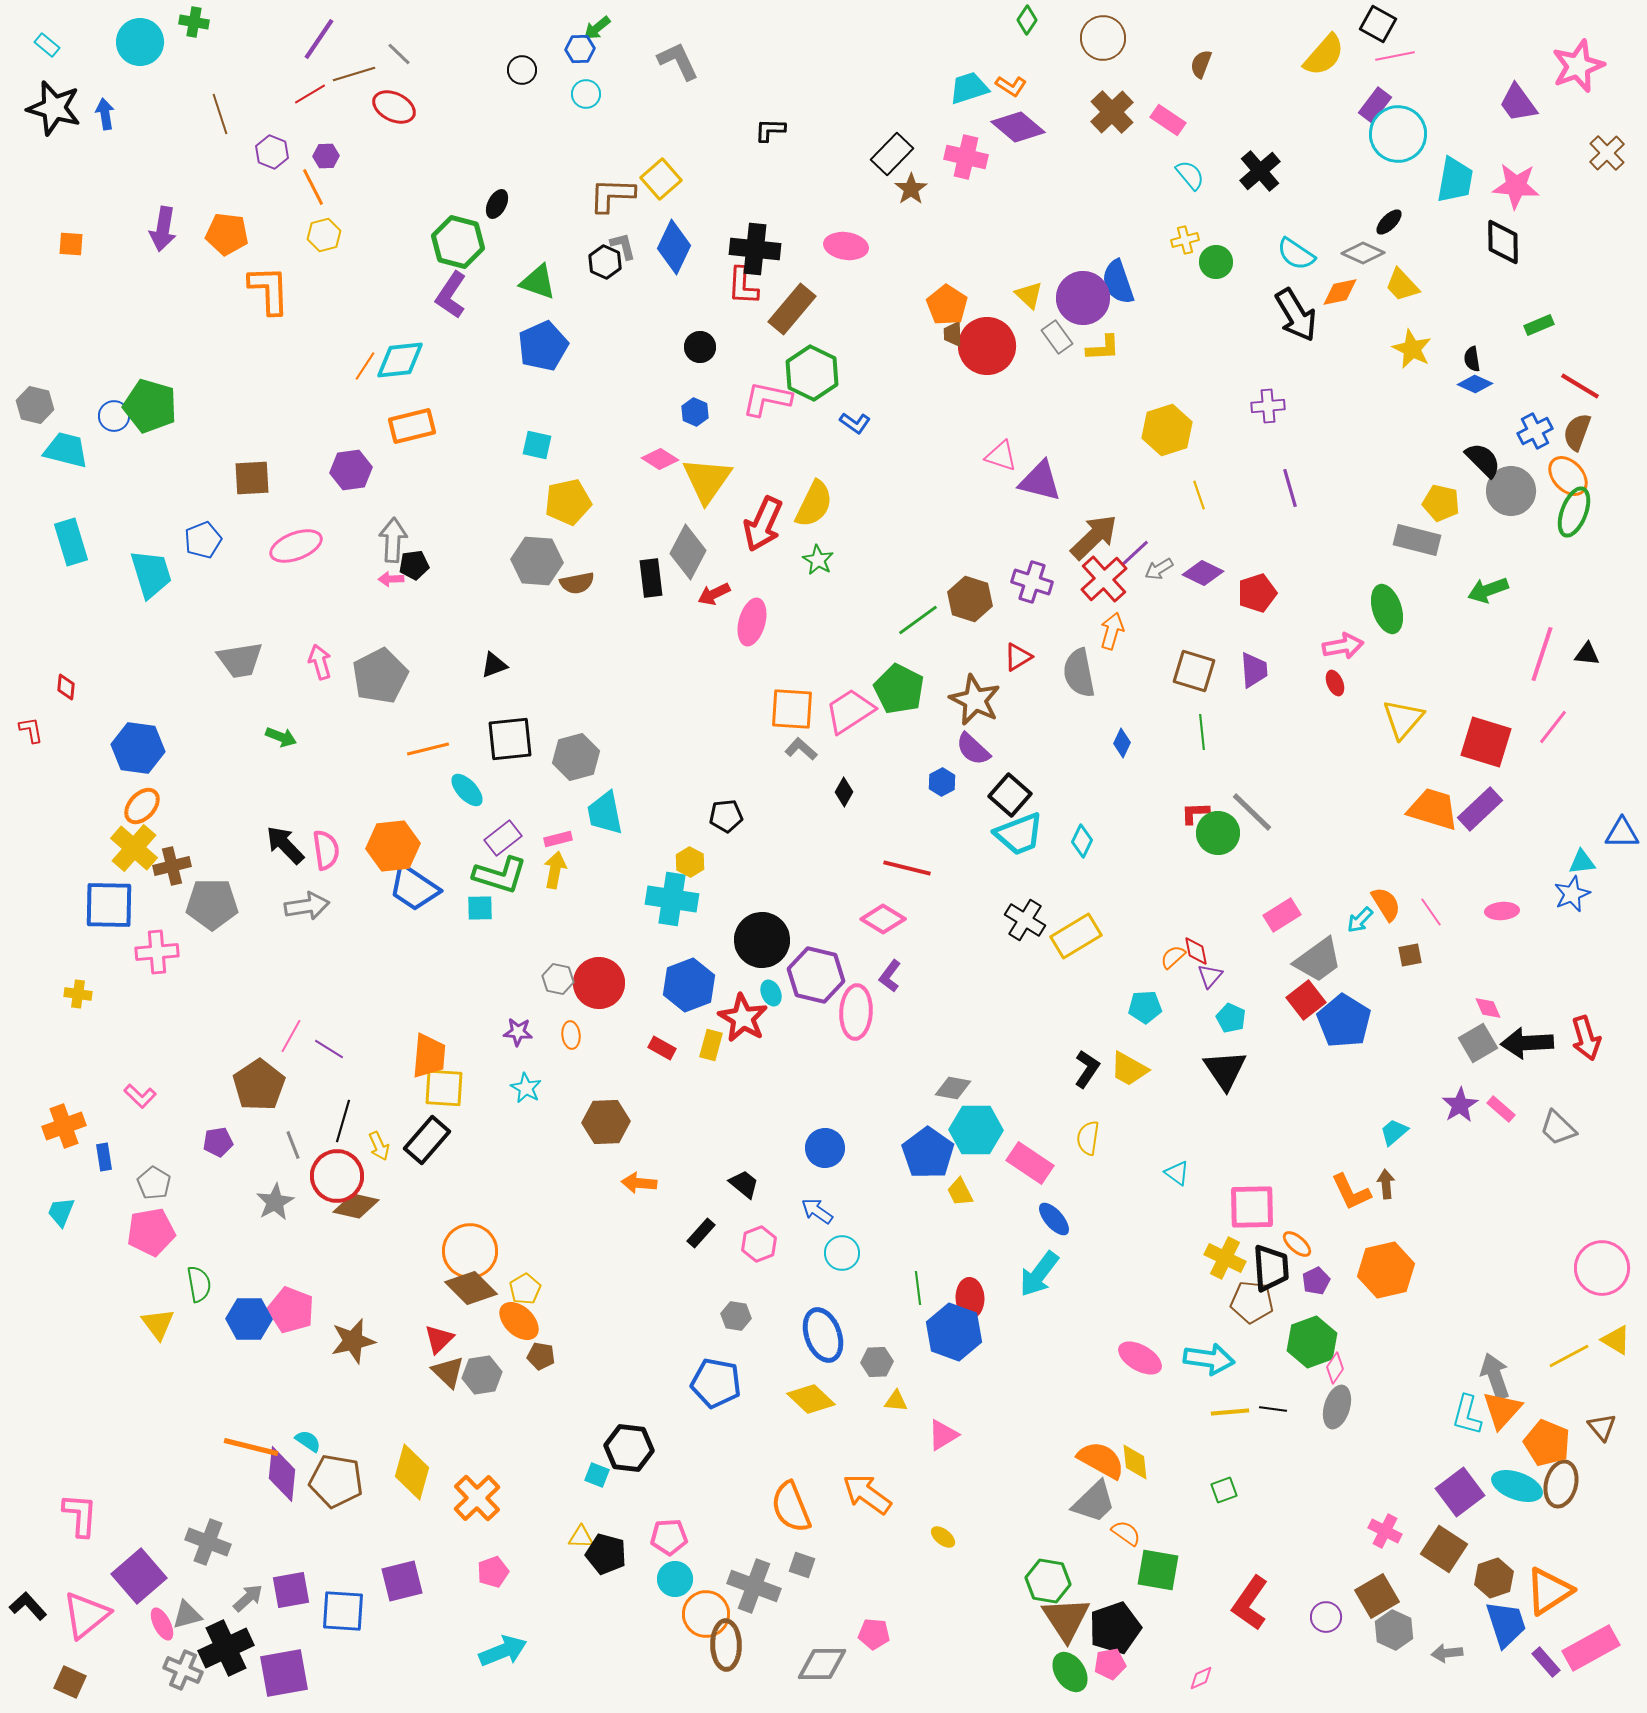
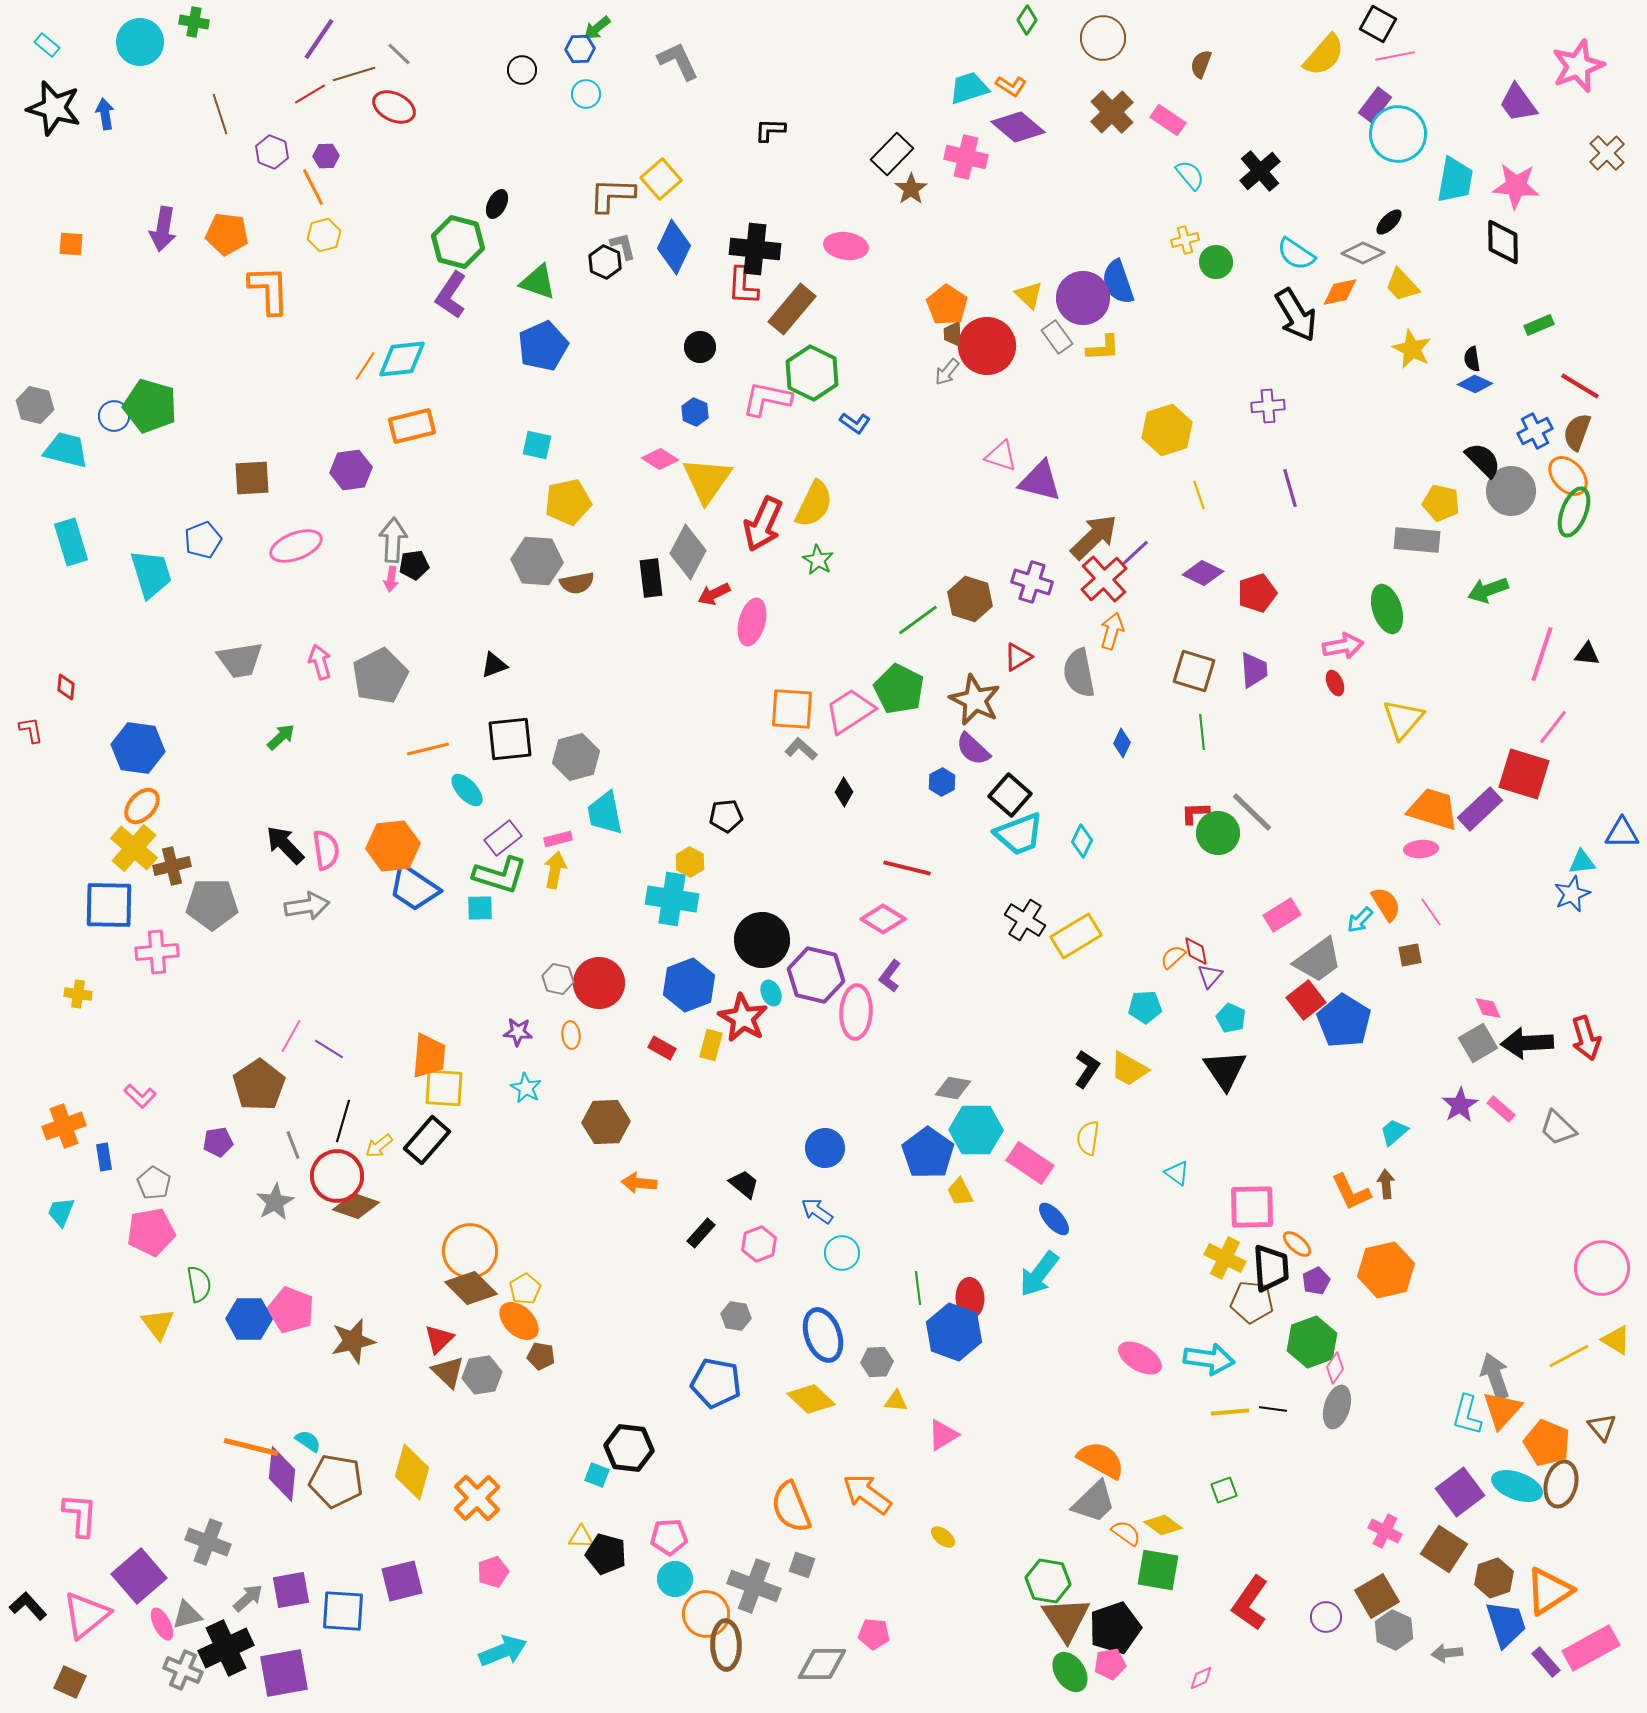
cyan diamond at (400, 360): moved 2 px right, 1 px up
gray rectangle at (1417, 540): rotated 9 degrees counterclockwise
gray arrow at (1159, 569): moved 212 px left, 197 px up; rotated 20 degrees counterclockwise
pink arrow at (391, 579): rotated 80 degrees counterclockwise
green arrow at (281, 737): rotated 64 degrees counterclockwise
red square at (1486, 742): moved 38 px right, 32 px down
pink ellipse at (1502, 911): moved 81 px left, 62 px up
yellow arrow at (379, 1146): rotated 76 degrees clockwise
brown diamond at (356, 1206): rotated 6 degrees clockwise
yellow diamond at (1135, 1462): moved 28 px right, 63 px down; rotated 48 degrees counterclockwise
